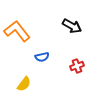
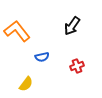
black arrow: rotated 96 degrees clockwise
yellow semicircle: moved 2 px right
